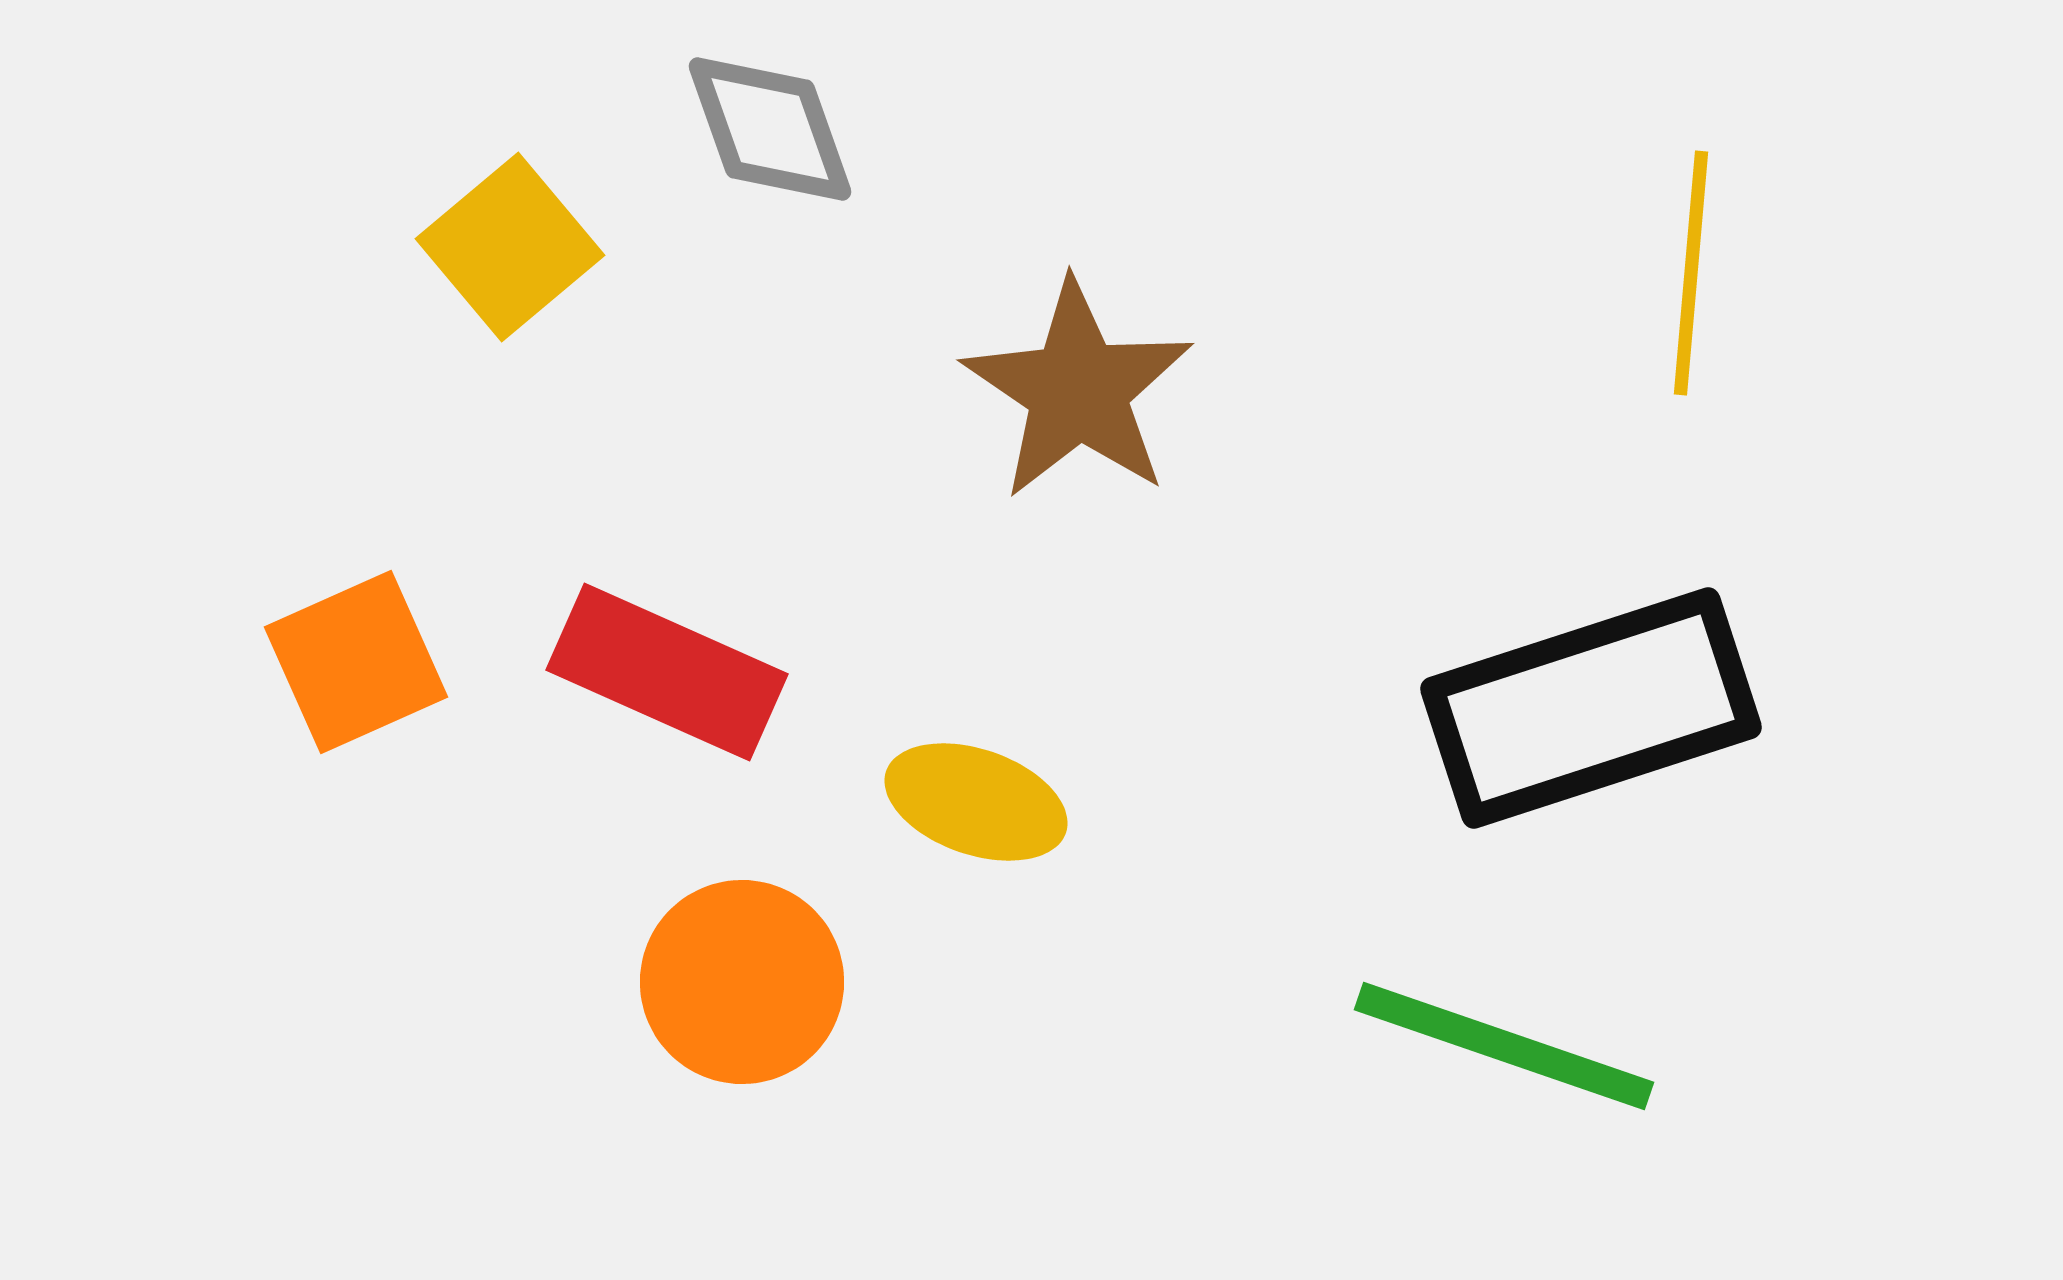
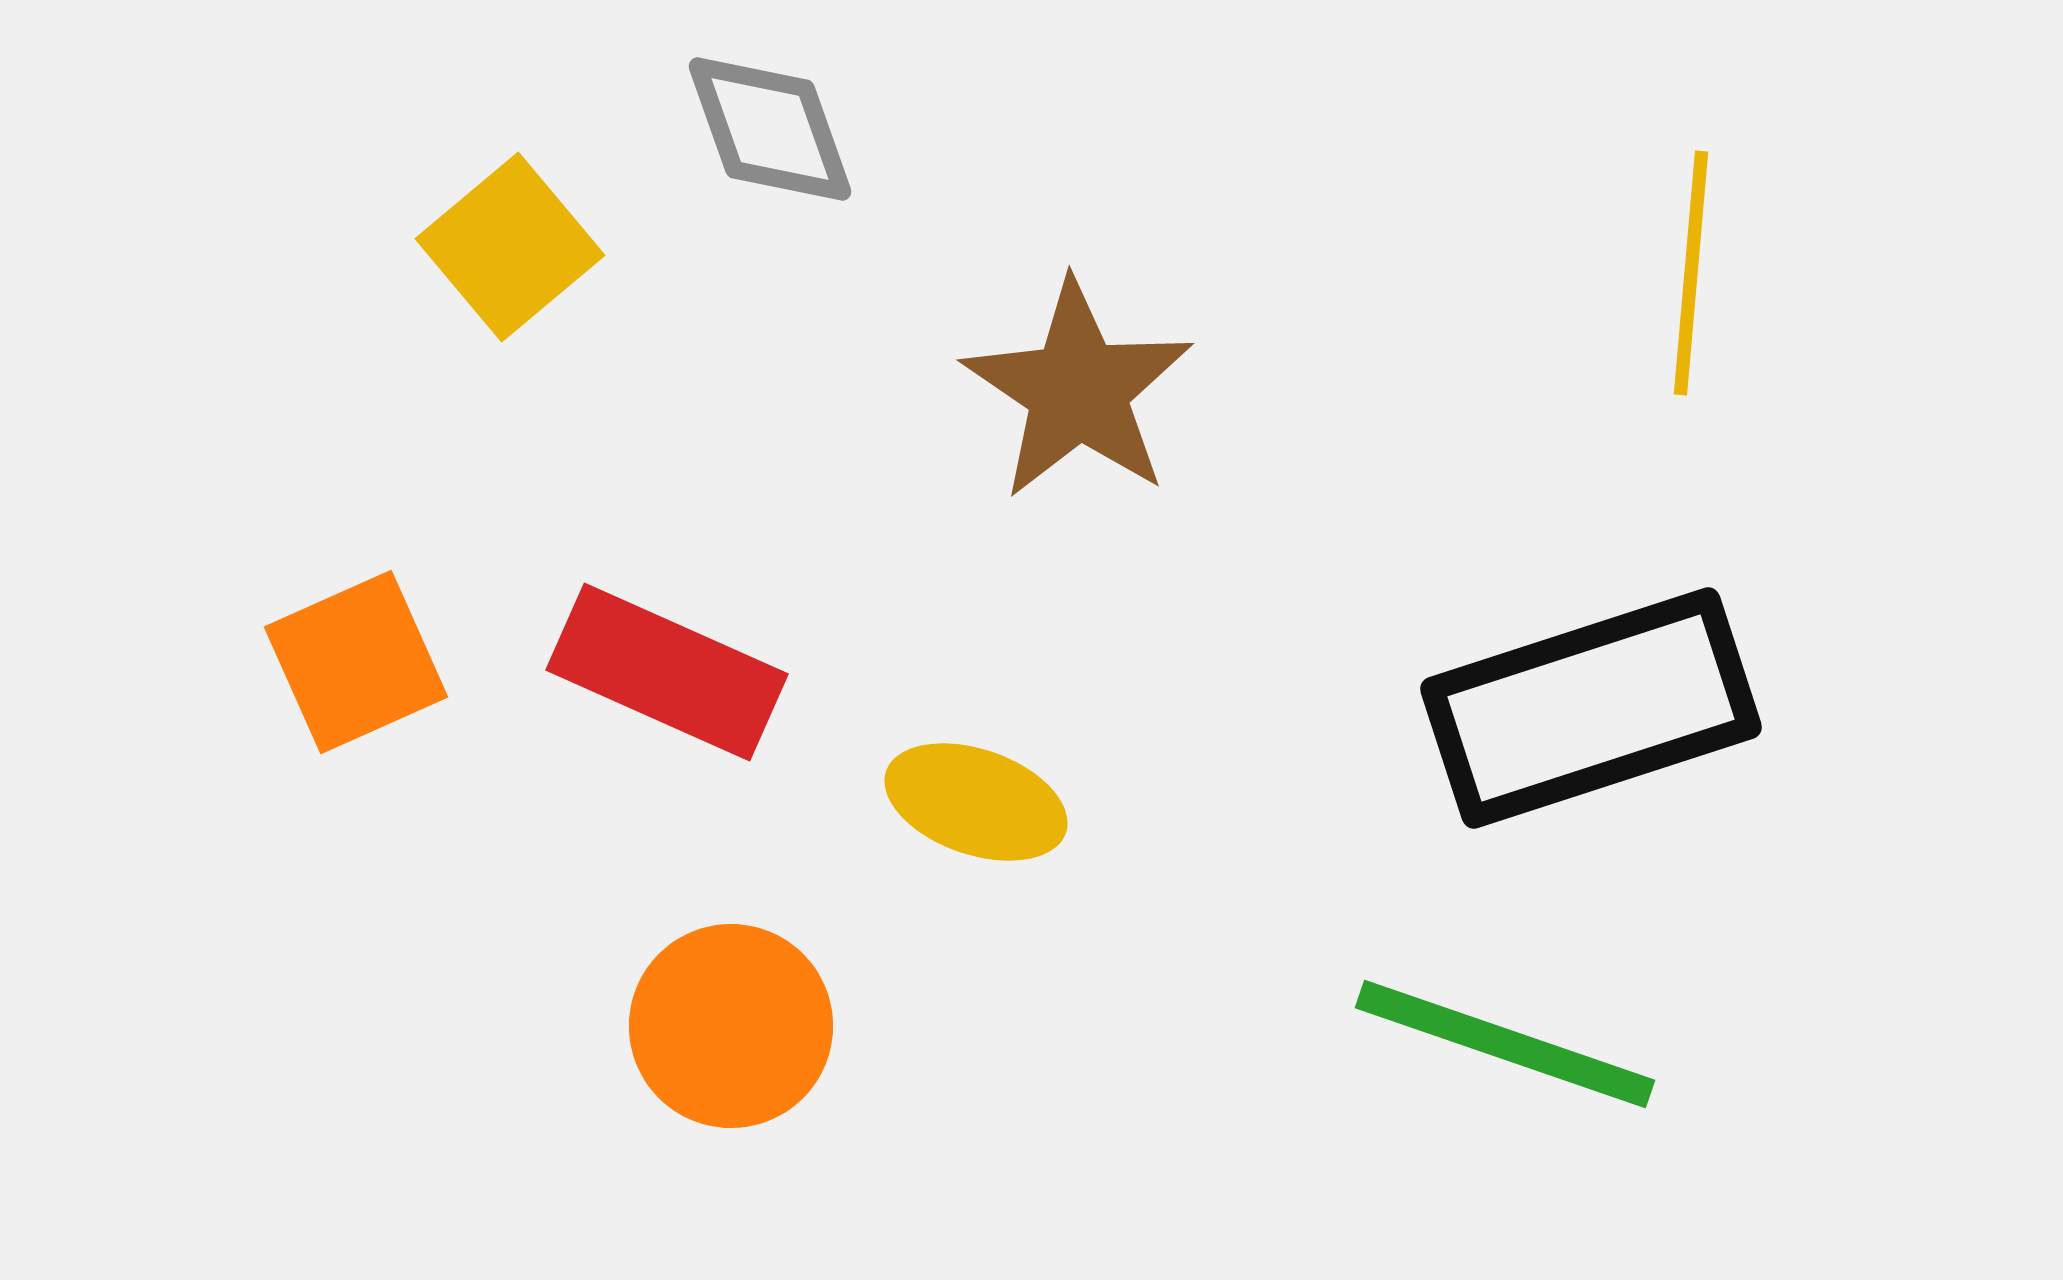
orange circle: moved 11 px left, 44 px down
green line: moved 1 px right, 2 px up
